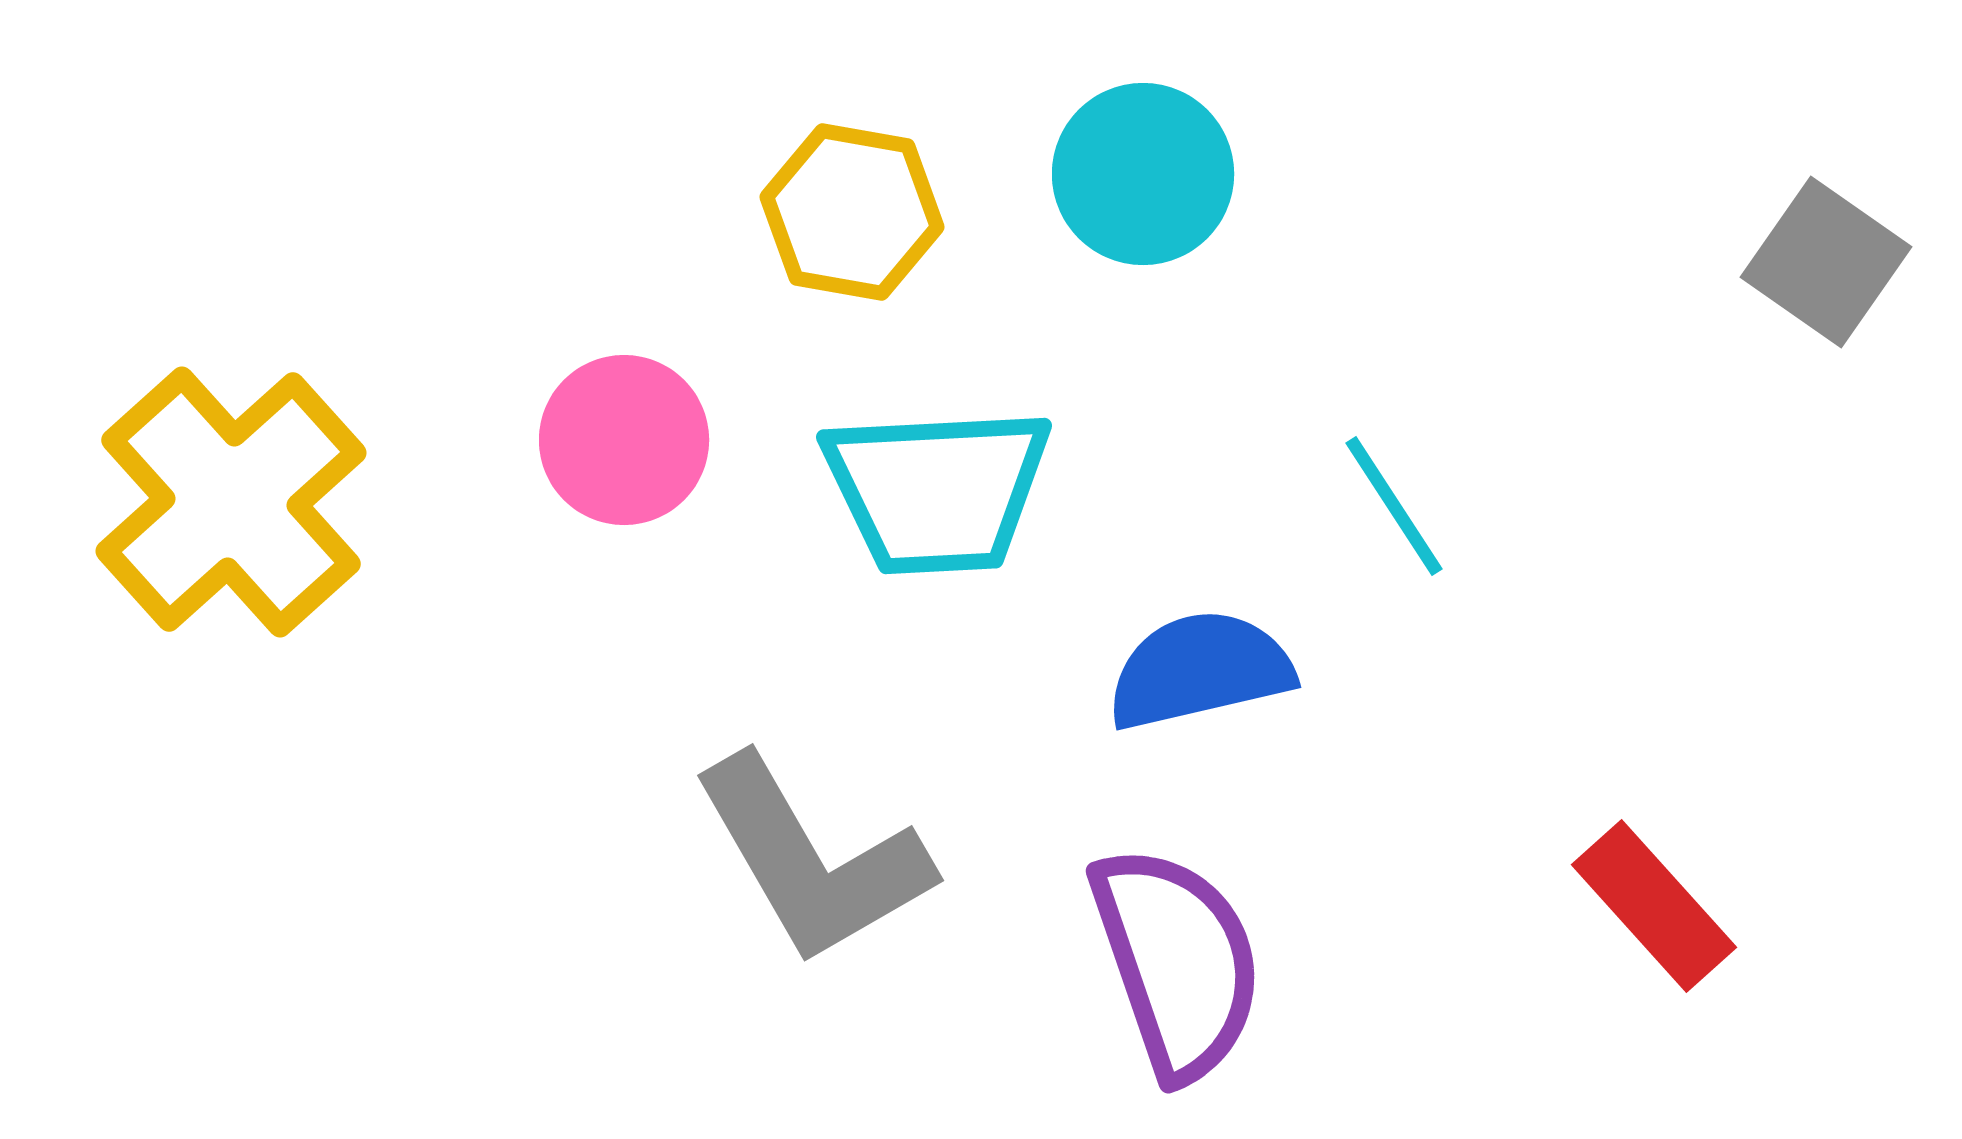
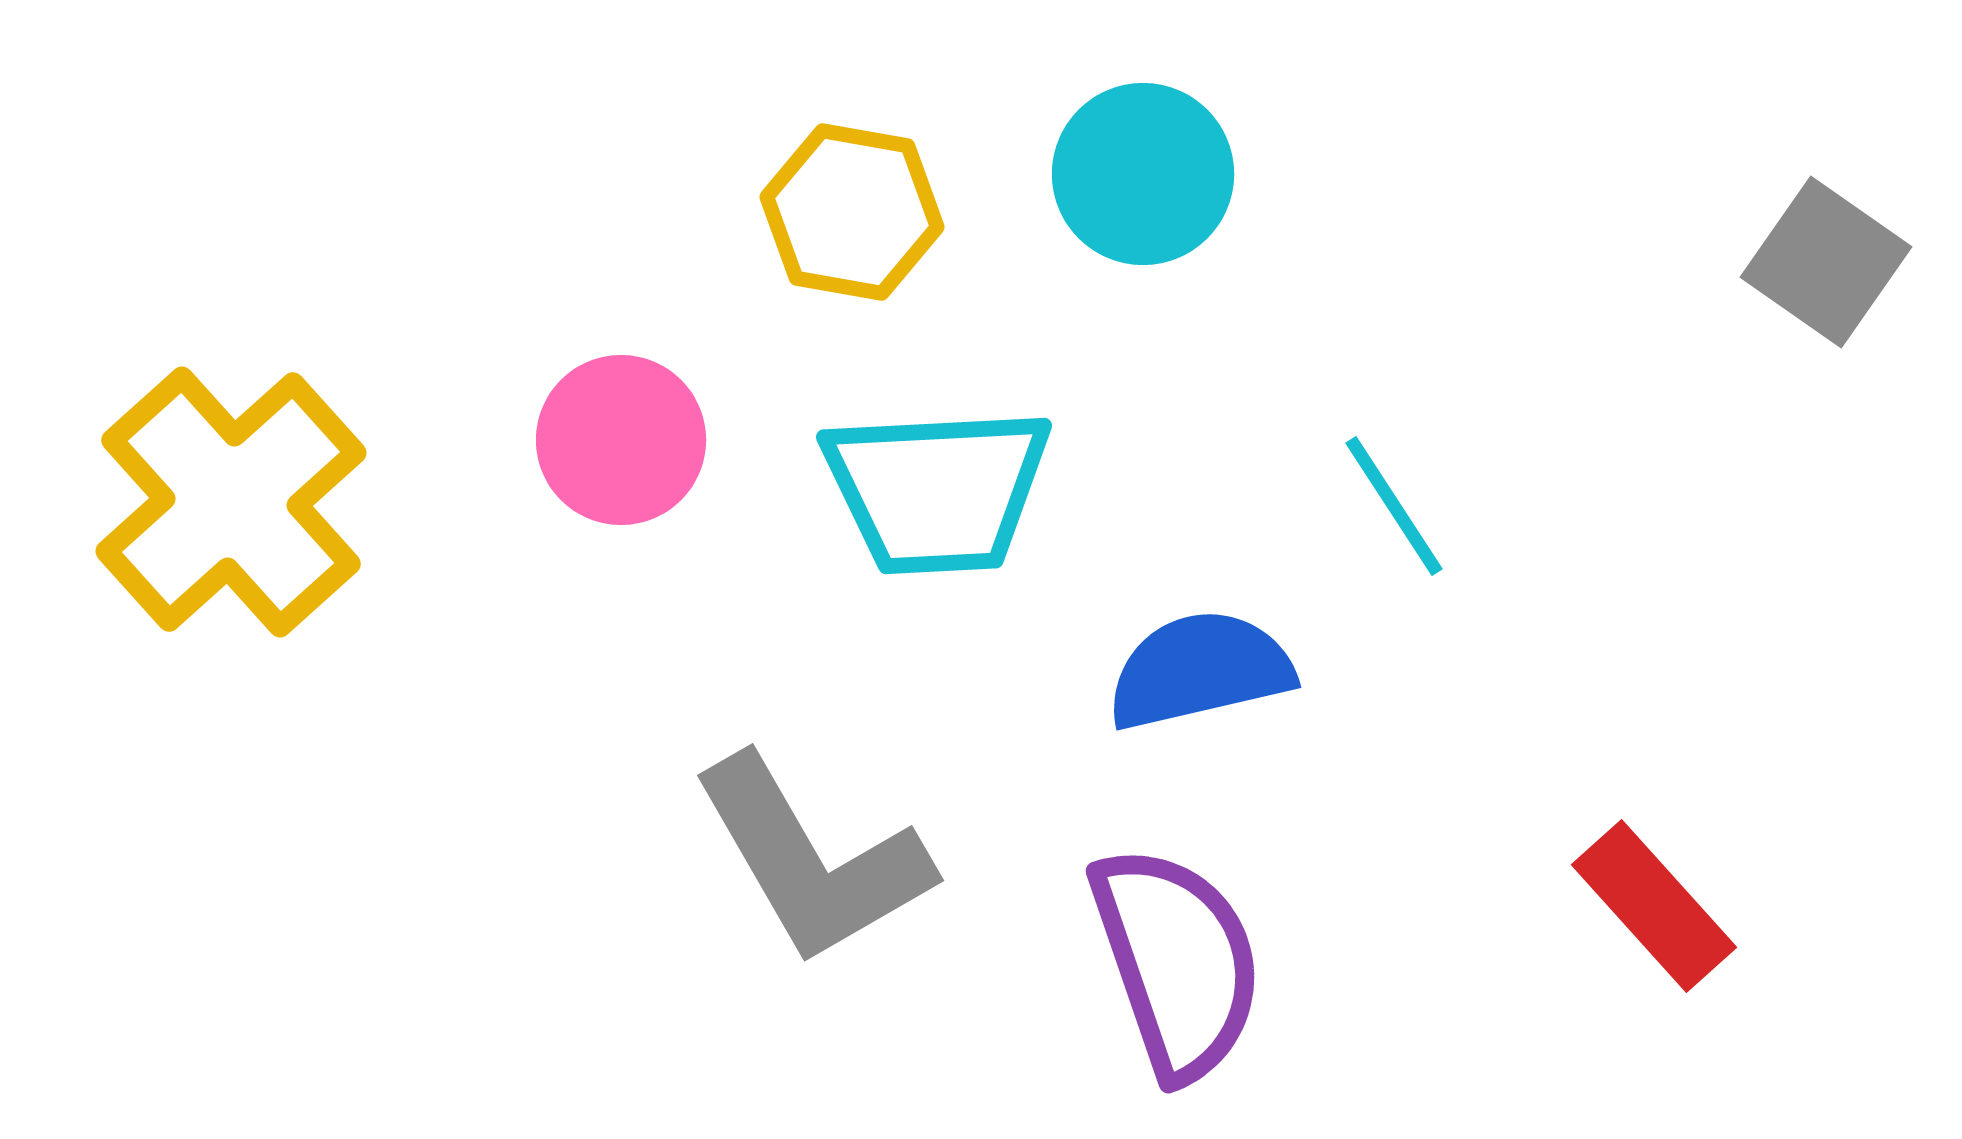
pink circle: moved 3 px left
